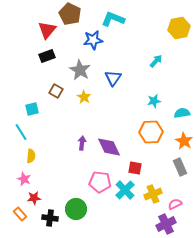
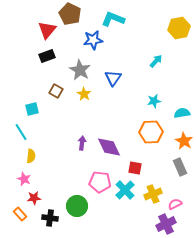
yellow star: moved 3 px up
green circle: moved 1 px right, 3 px up
